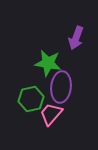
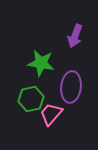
purple arrow: moved 1 px left, 2 px up
green star: moved 7 px left
purple ellipse: moved 10 px right
